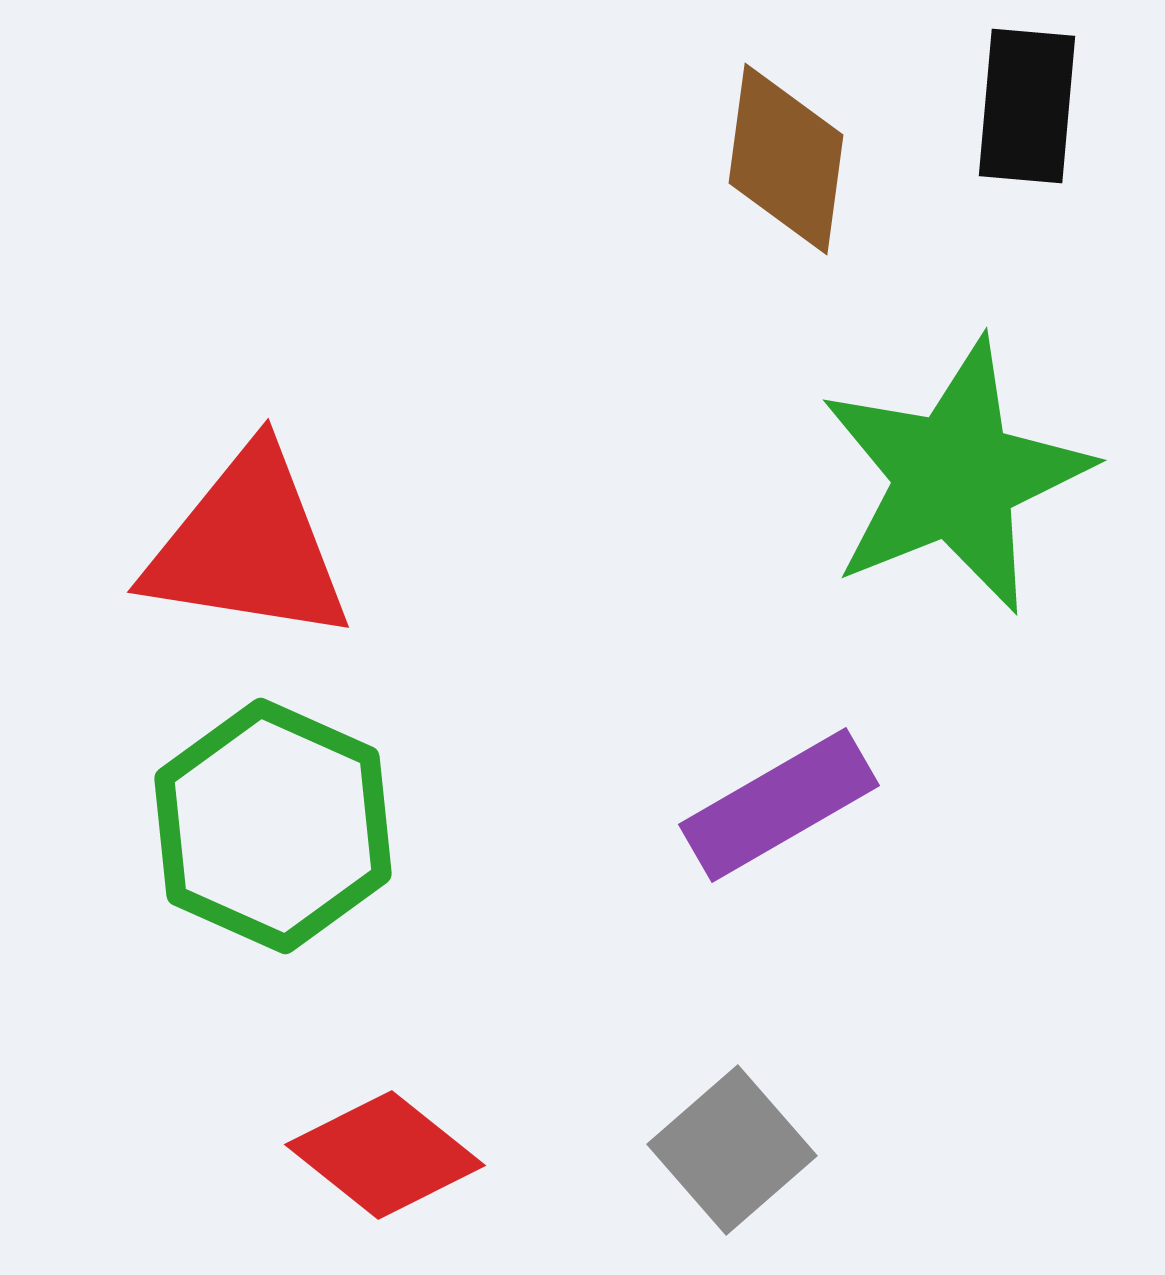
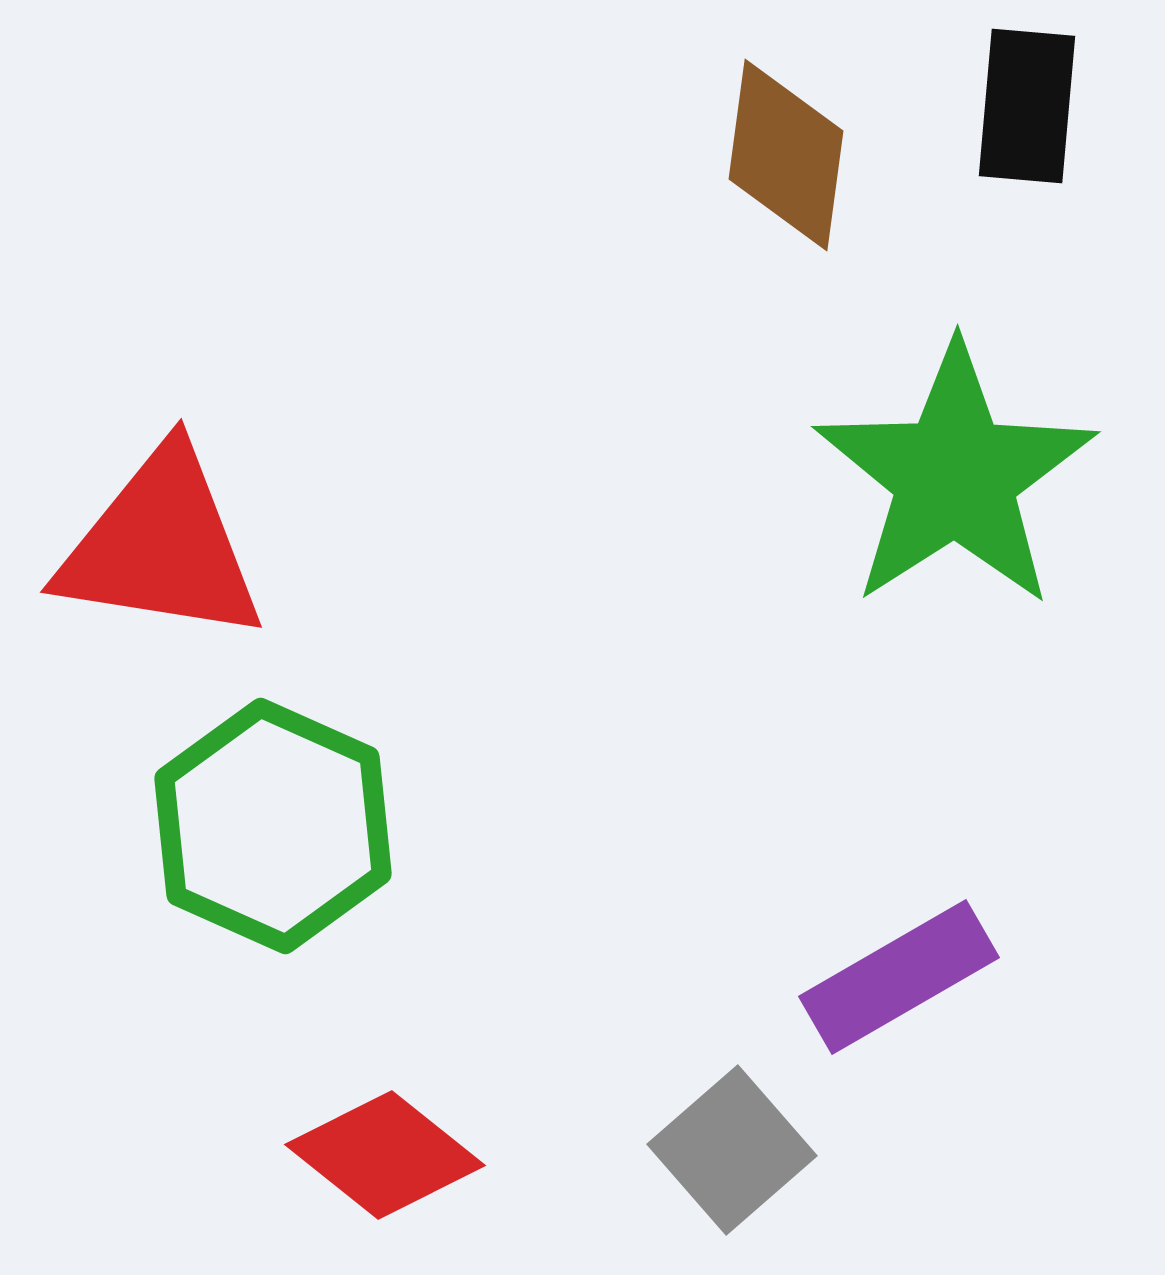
brown diamond: moved 4 px up
green star: rotated 11 degrees counterclockwise
red triangle: moved 87 px left
purple rectangle: moved 120 px right, 172 px down
